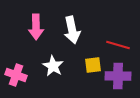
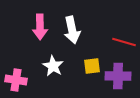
pink arrow: moved 4 px right
red line: moved 6 px right, 3 px up
yellow square: moved 1 px left, 1 px down
pink cross: moved 5 px down; rotated 10 degrees counterclockwise
